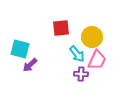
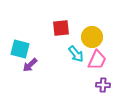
cyan arrow: moved 1 px left
purple cross: moved 22 px right, 11 px down
